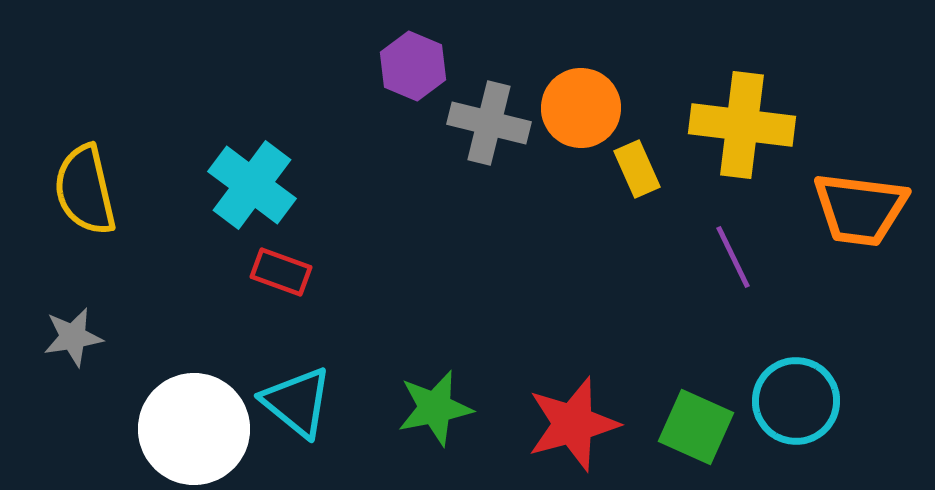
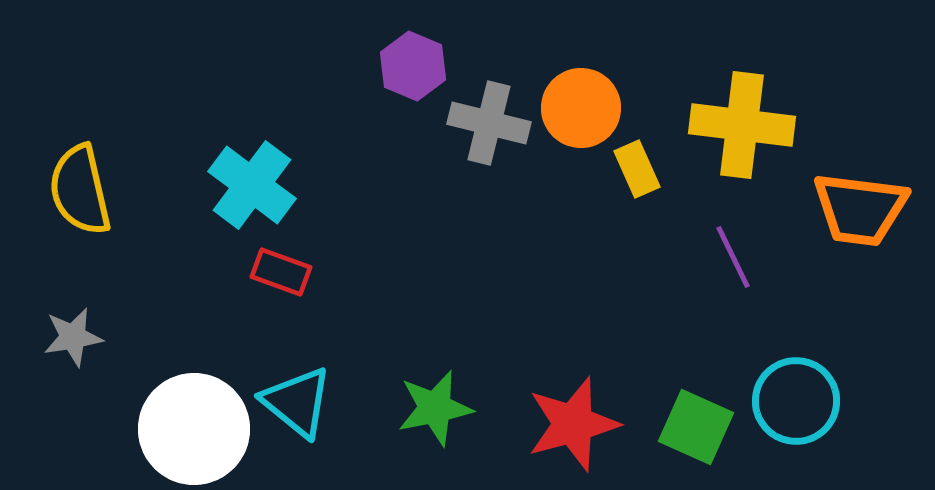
yellow semicircle: moved 5 px left
